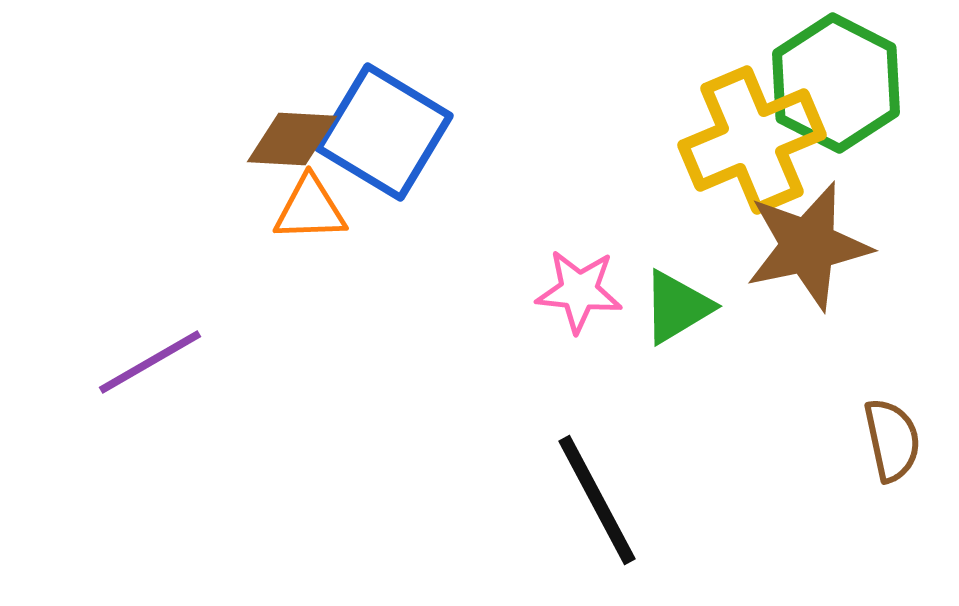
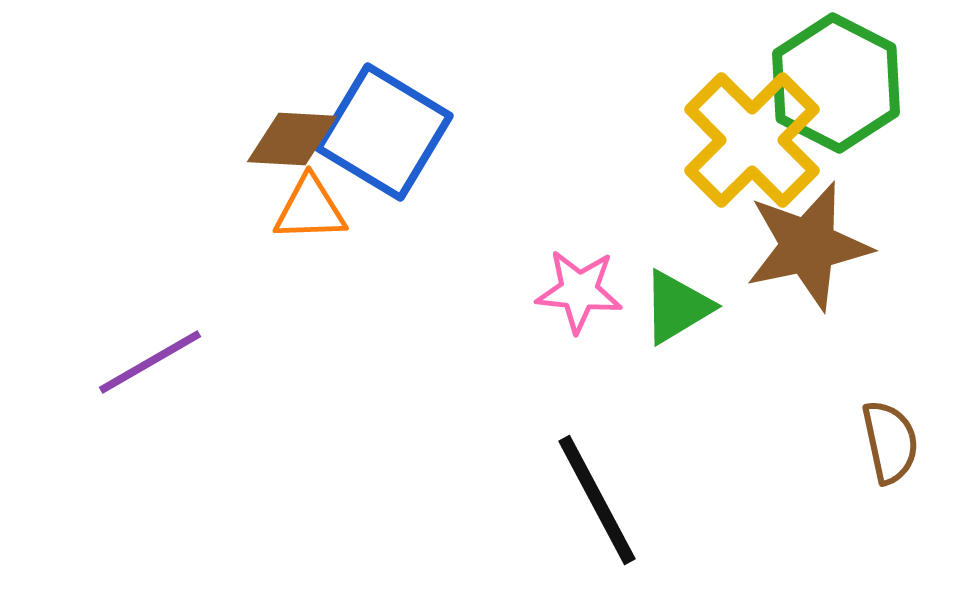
yellow cross: rotated 22 degrees counterclockwise
brown semicircle: moved 2 px left, 2 px down
